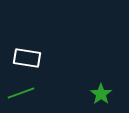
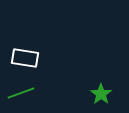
white rectangle: moved 2 px left
